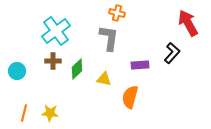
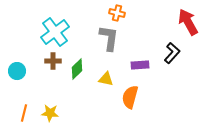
red arrow: moved 1 px up
cyan cross: moved 1 px left, 1 px down
yellow triangle: moved 2 px right
